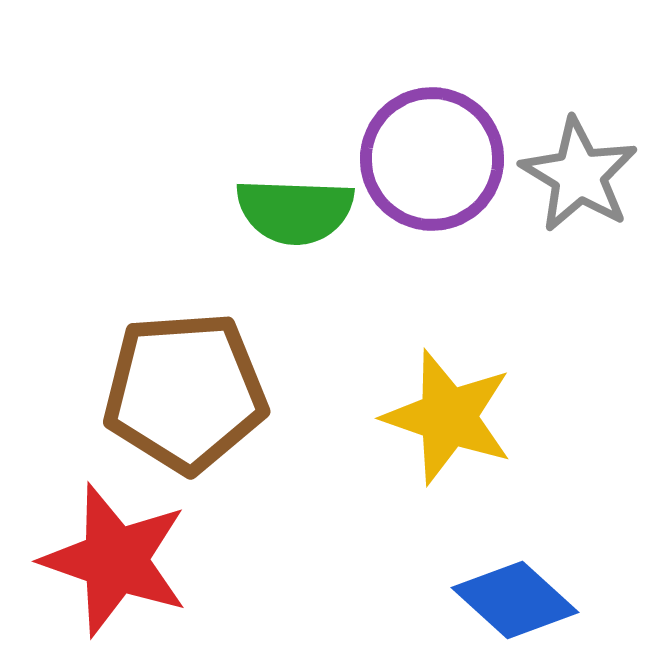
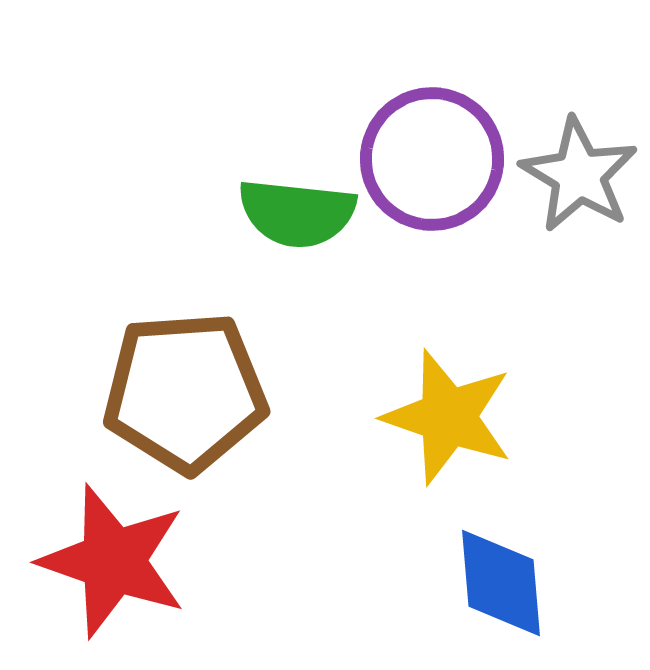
green semicircle: moved 2 px right, 2 px down; rotated 4 degrees clockwise
red star: moved 2 px left, 1 px down
blue diamond: moved 14 px left, 17 px up; rotated 43 degrees clockwise
